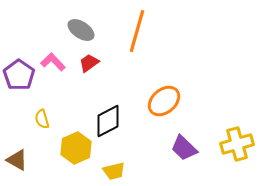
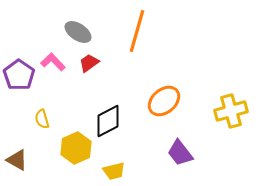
gray ellipse: moved 3 px left, 2 px down
yellow cross: moved 6 px left, 33 px up
purple trapezoid: moved 4 px left, 5 px down; rotated 8 degrees clockwise
